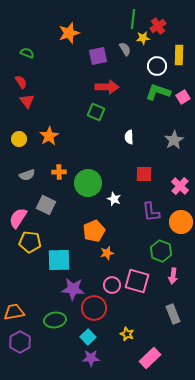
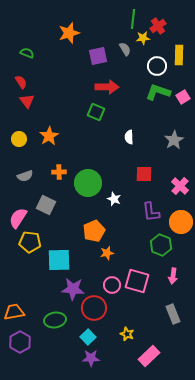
gray semicircle at (27, 175): moved 2 px left, 1 px down
green hexagon at (161, 251): moved 6 px up
pink rectangle at (150, 358): moved 1 px left, 2 px up
